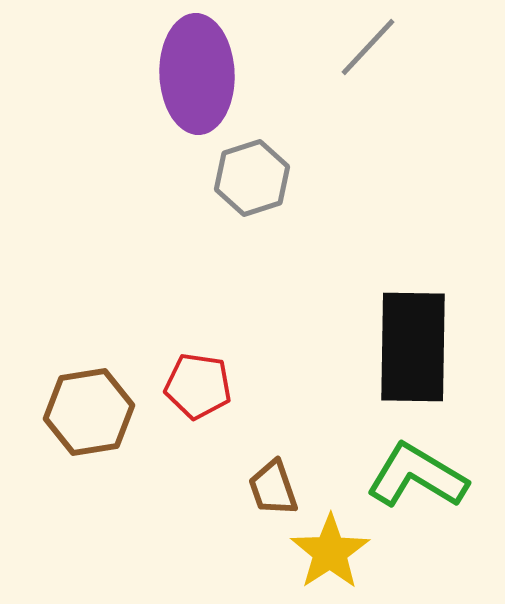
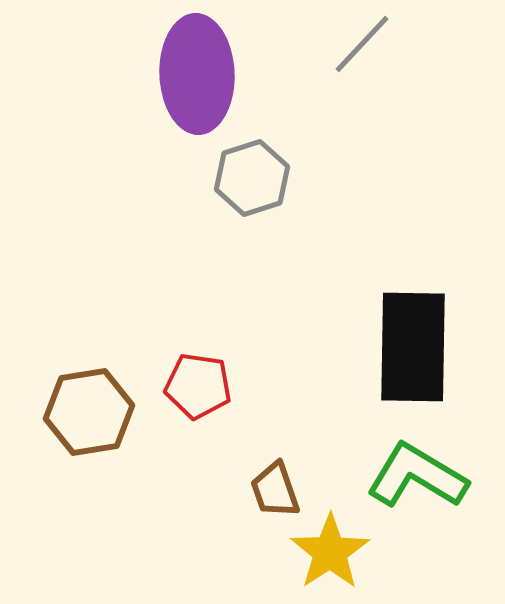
gray line: moved 6 px left, 3 px up
brown trapezoid: moved 2 px right, 2 px down
